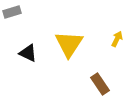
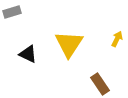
black triangle: moved 1 px down
